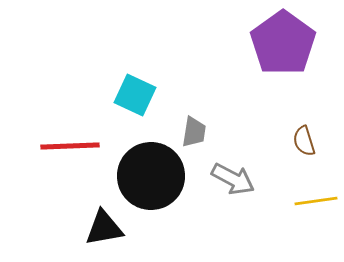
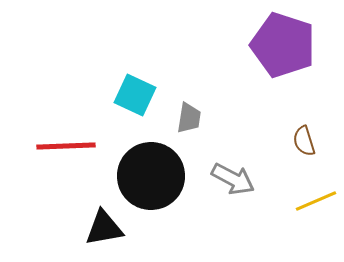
purple pentagon: moved 2 px down; rotated 18 degrees counterclockwise
gray trapezoid: moved 5 px left, 14 px up
red line: moved 4 px left
yellow line: rotated 15 degrees counterclockwise
